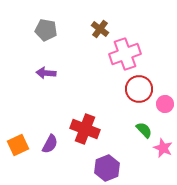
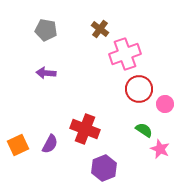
green semicircle: rotated 12 degrees counterclockwise
pink star: moved 3 px left, 1 px down
purple hexagon: moved 3 px left
